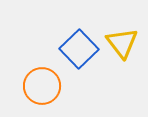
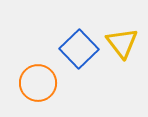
orange circle: moved 4 px left, 3 px up
